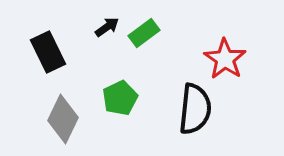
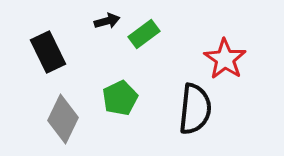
black arrow: moved 6 px up; rotated 20 degrees clockwise
green rectangle: moved 1 px down
